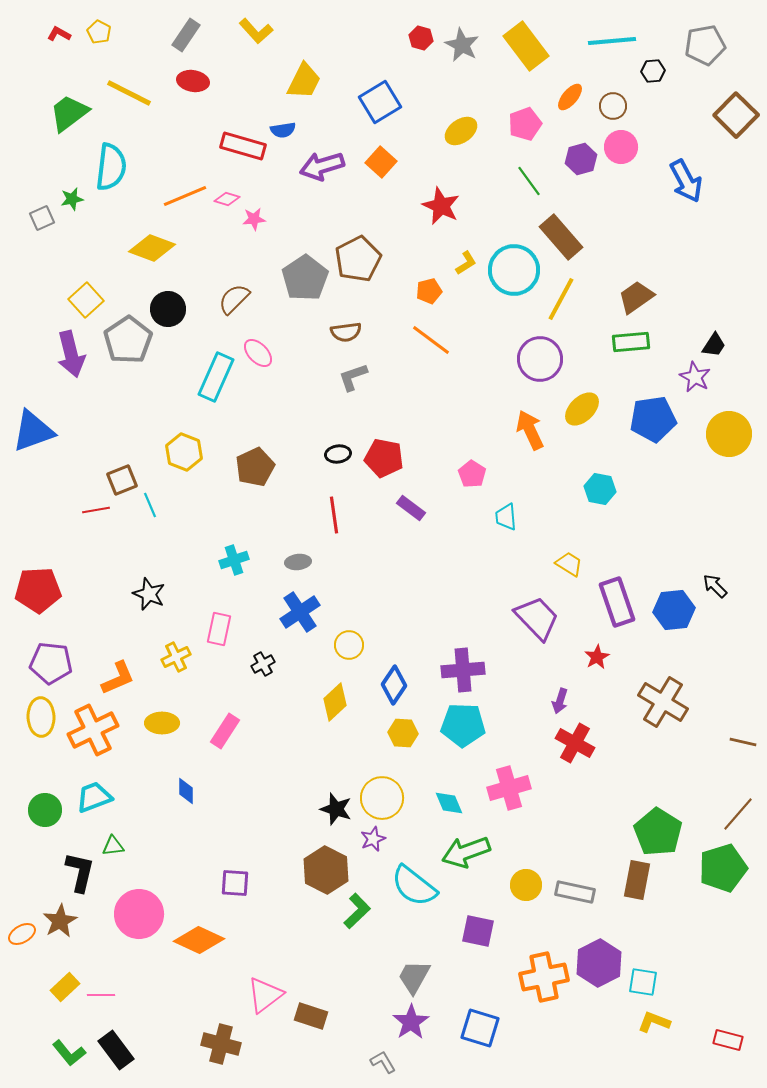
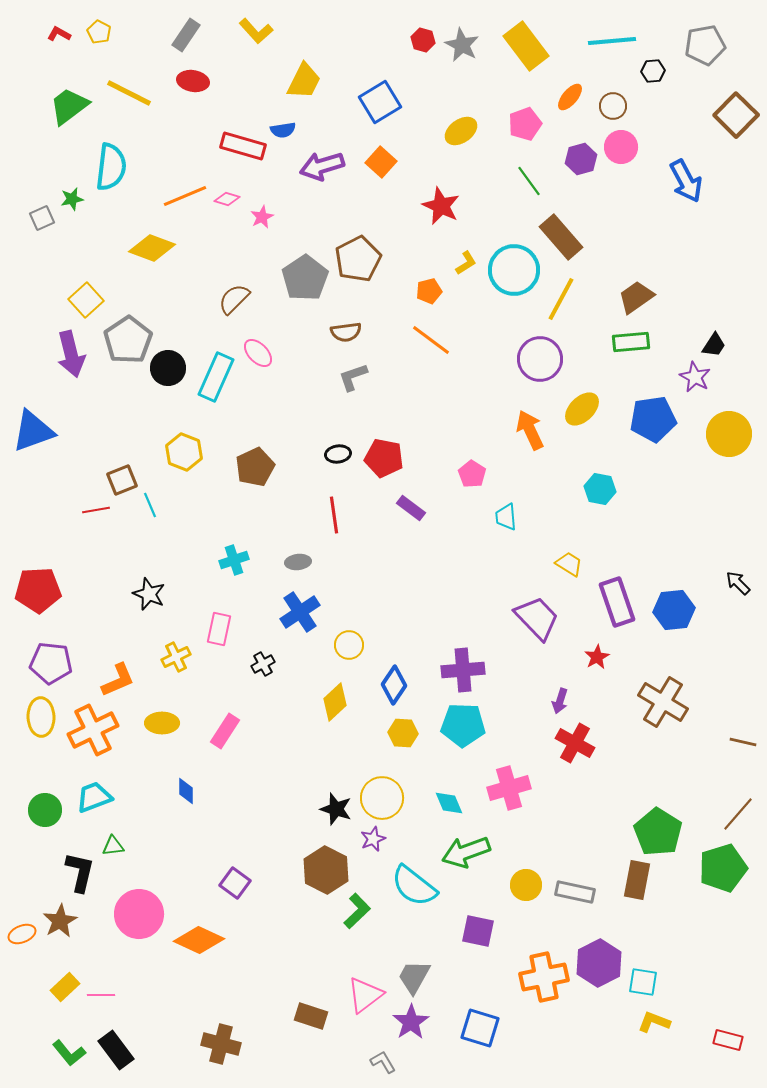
red hexagon at (421, 38): moved 2 px right, 2 px down
green trapezoid at (69, 113): moved 7 px up
pink star at (254, 219): moved 8 px right, 2 px up; rotated 20 degrees counterclockwise
black circle at (168, 309): moved 59 px down
black arrow at (715, 586): moved 23 px right, 3 px up
orange L-shape at (118, 678): moved 2 px down
purple square at (235, 883): rotated 32 degrees clockwise
orange ellipse at (22, 934): rotated 8 degrees clockwise
pink triangle at (265, 995): moved 100 px right
